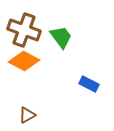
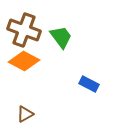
brown triangle: moved 2 px left, 1 px up
